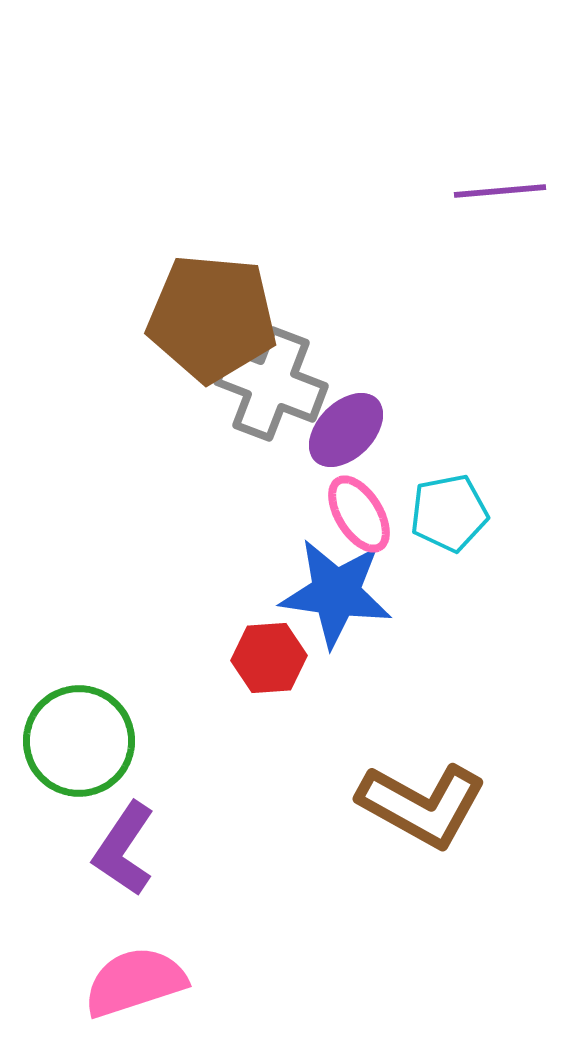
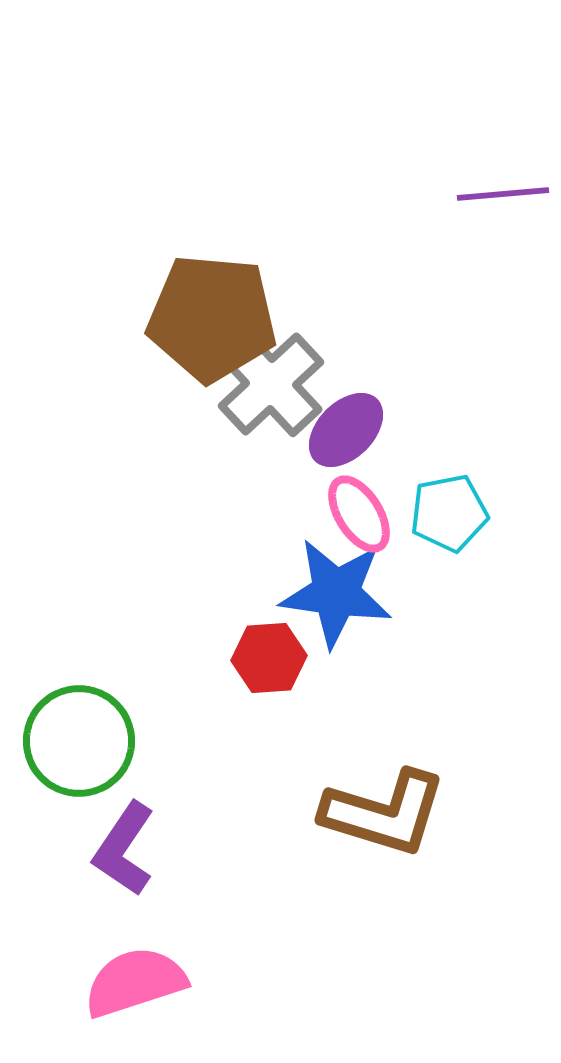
purple line: moved 3 px right, 3 px down
gray cross: rotated 26 degrees clockwise
brown L-shape: moved 38 px left, 8 px down; rotated 12 degrees counterclockwise
